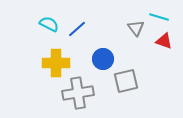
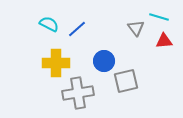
red triangle: rotated 24 degrees counterclockwise
blue circle: moved 1 px right, 2 px down
